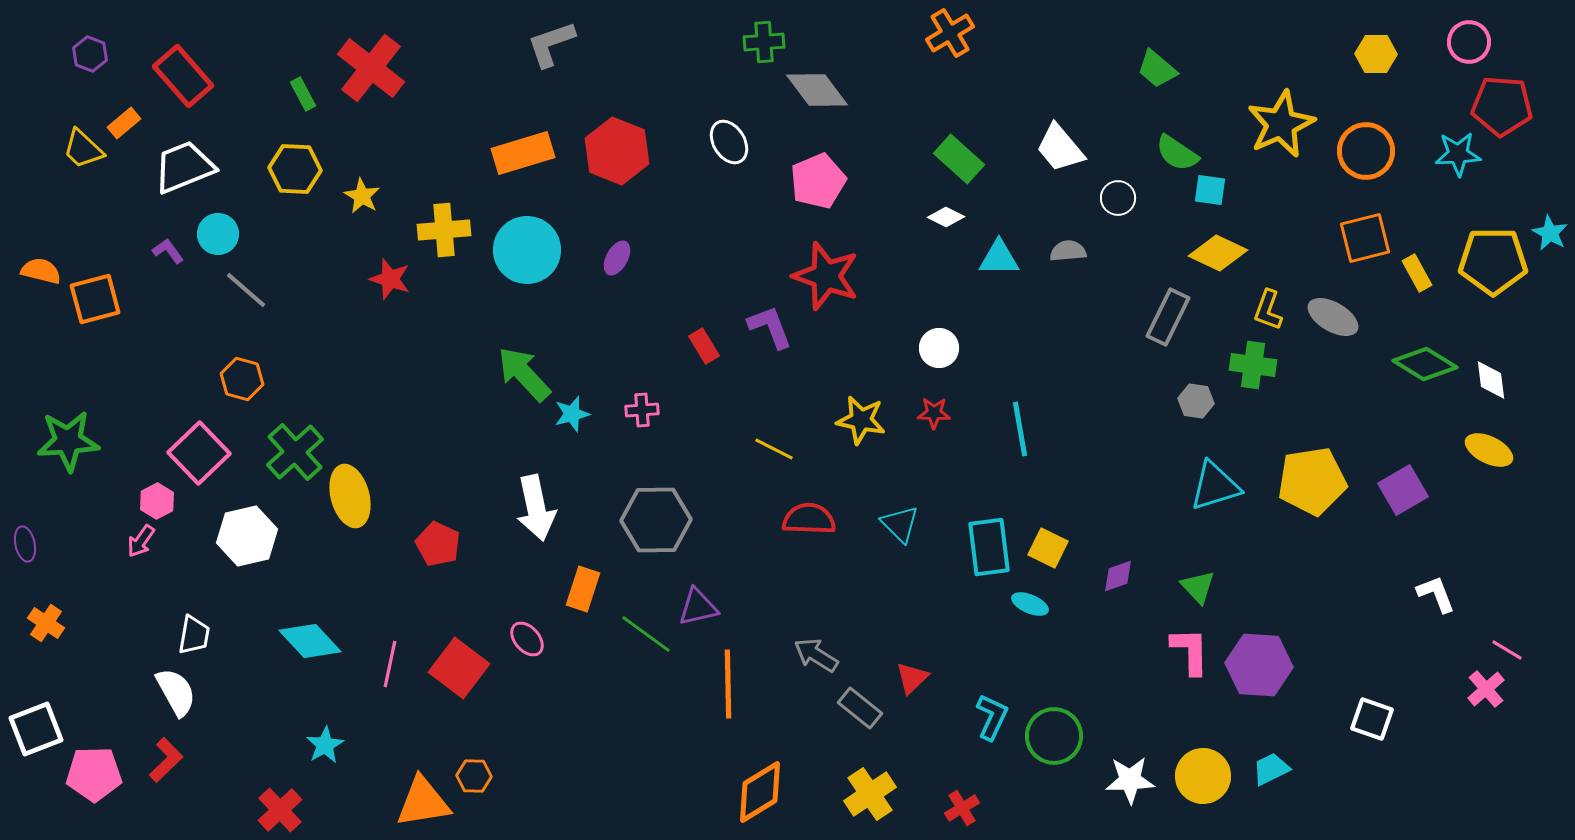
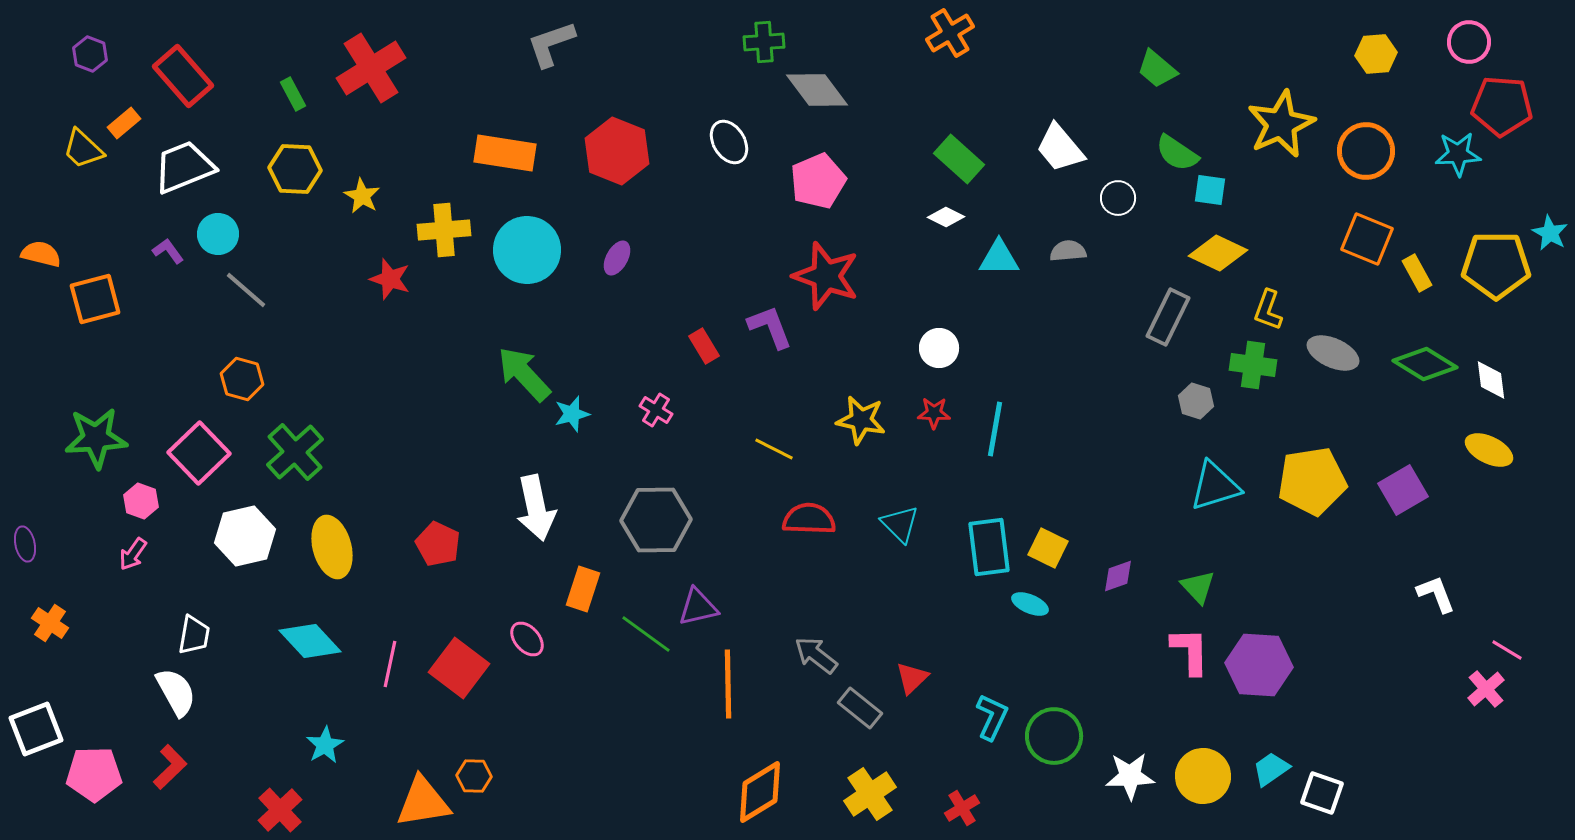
yellow hexagon at (1376, 54): rotated 6 degrees counterclockwise
red cross at (371, 68): rotated 20 degrees clockwise
green rectangle at (303, 94): moved 10 px left
orange rectangle at (523, 153): moved 18 px left; rotated 26 degrees clockwise
orange square at (1365, 238): moved 2 px right, 1 px down; rotated 36 degrees clockwise
yellow pentagon at (1493, 261): moved 3 px right, 4 px down
orange semicircle at (41, 271): moved 17 px up
gray ellipse at (1333, 317): moved 36 px down; rotated 6 degrees counterclockwise
gray hexagon at (1196, 401): rotated 8 degrees clockwise
pink cross at (642, 410): moved 14 px right; rotated 36 degrees clockwise
cyan line at (1020, 429): moved 25 px left; rotated 20 degrees clockwise
green star at (68, 441): moved 28 px right, 3 px up
yellow ellipse at (350, 496): moved 18 px left, 51 px down
pink hexagon at (157, 501): moved 16 px left; rotated 12 degrees counterclockwise
white hexagon at (247, 536): moved 2 px left
pink arrow at (141, 541): moved 8 px left, 13 px down
orange cross at (46, 623): moved 4 px right
gray arrow at (816, 655): rotated 6 degrees clockwise
white square at (1372, 719): moved 50 px left, 74 px down
red L-shape at (166, 760): moved 4 px right, 7 px down
cyan trapezoid at (1271, 769): rotated 9 degrees counterclockwise
white star at (1130, 780): moved 4 px up
